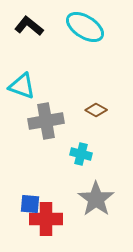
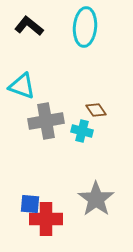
cyan ellipse: rotated 63 degrees clockwise
brown diamond: rotated 25 degrees clockwise
cyan cross: moved 1 px right, 23 px up
